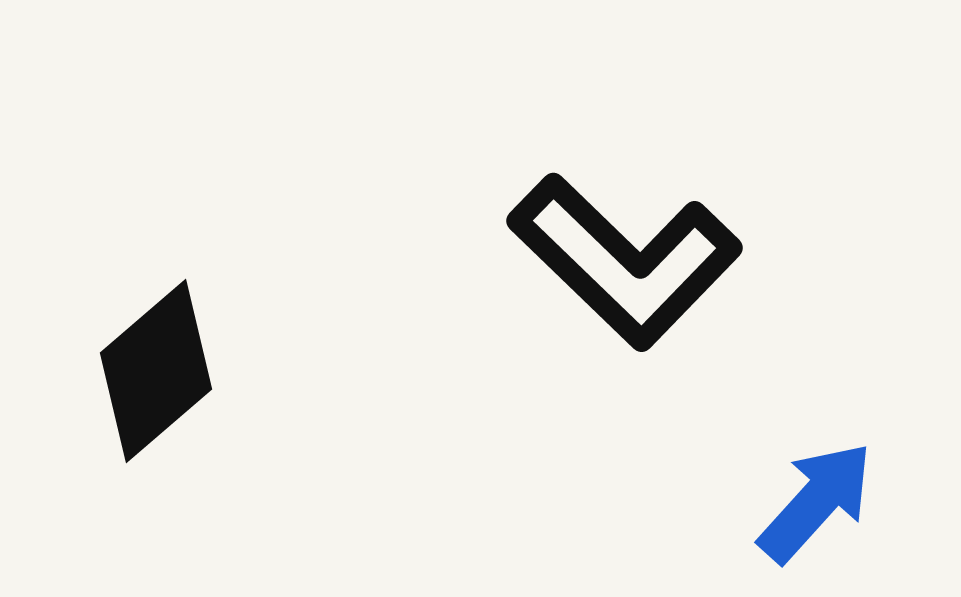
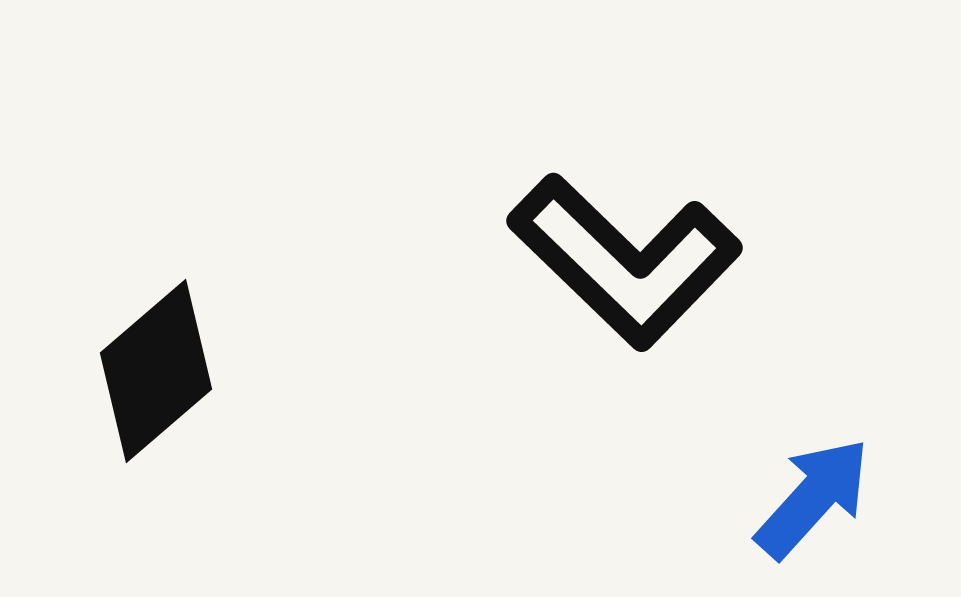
blue arrow: moved 3 px left, 4 px up
